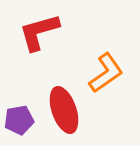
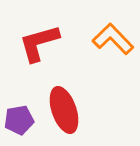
red L-shape: moved 11 px down
orange L-shape: moved 7 px right, 34 px up; rotated 99 degrees counterclockwise
